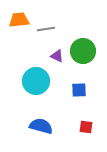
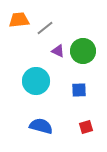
gray line: moved 1 px left, 1 px up; rotated 30 degrees counterclockwise
purple triangle: moved 1 px right, 5 px up
red square: rotated 24 degrees counterclockwise
